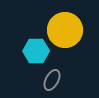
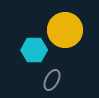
cyan hexagon: moved 2 px left, 1 px up
